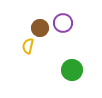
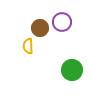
purple circle: moved 1 px left, 1 px up
yellow semicircle: rotated 14 degrees counterclockwise
